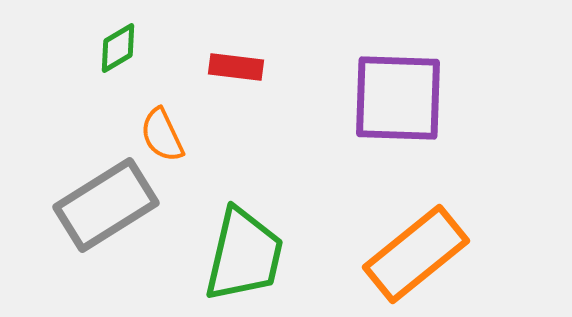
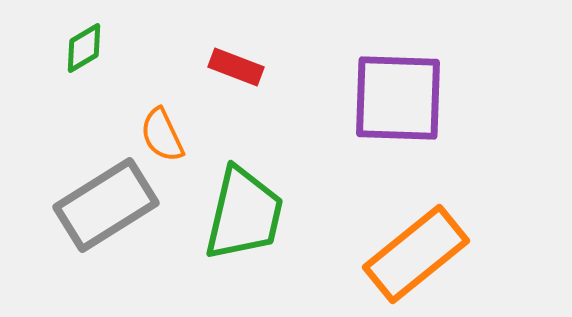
green diamond: moved 34 px left
red rectangle: rotated 14 degrees clockwise
green trapezoid: moved 41 px up
